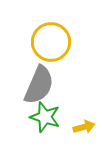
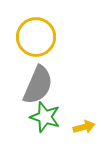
yellow circle: moved 15 px left, 5 px up
gray semicircle: moved 1 px left
